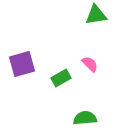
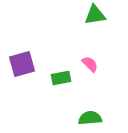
green triangle: moved 1 px left
green rectangle: rotated 18 degrees clockwise
green semicircle: moved 5 px right
